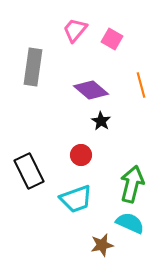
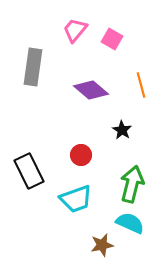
black star: moved 21 px right, 9 px down
